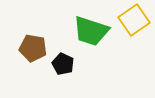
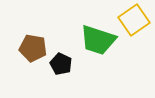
green trapezoid: moved 7 px right, 9 px down
black pentagon: moved 2 px left
